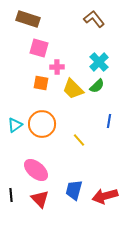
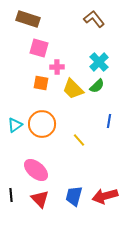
blue trapezoid: moved 6 px down
